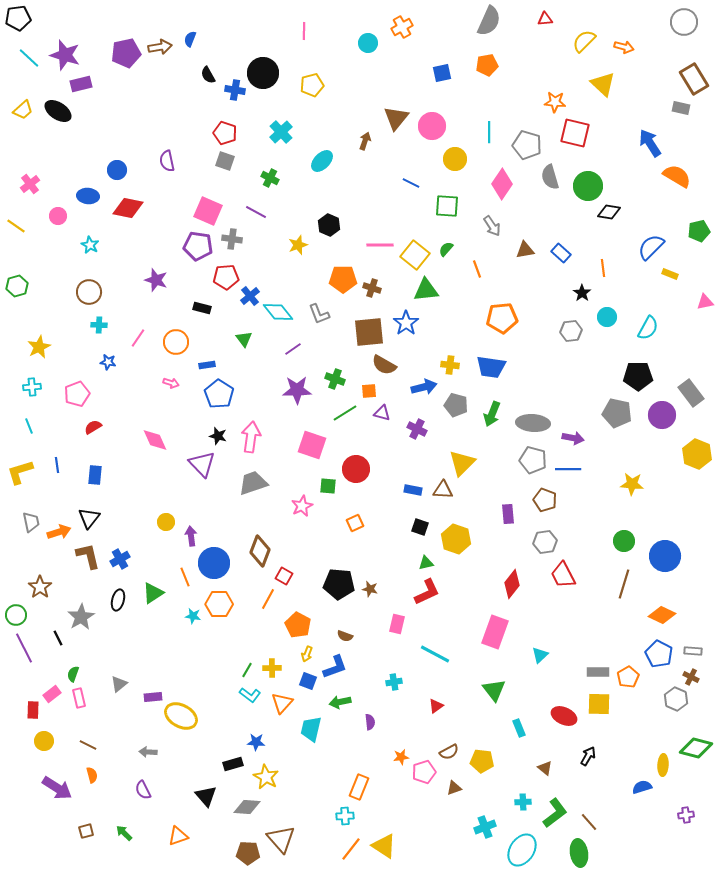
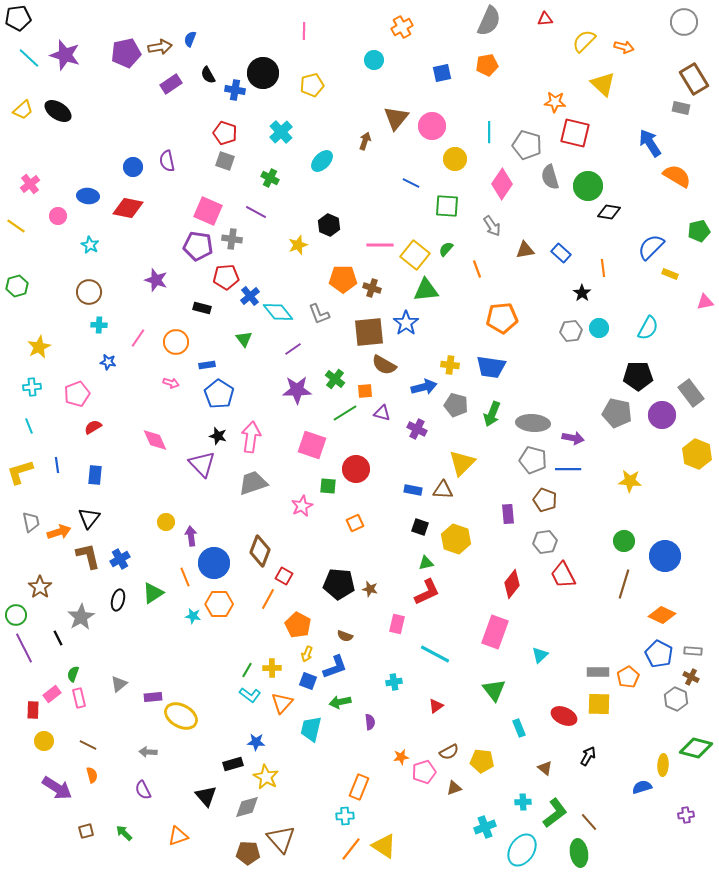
cyan circle at (368, 43): moved 6 px right, 17 px down
purple rectangle at (81, 84): moved 90 px right; rotated 20 degrees counterclockwise
blue circle at (117, 170): moved 16 px right, 3 px up
cyan circle at (607, 317): moved 8 px left, 11 px down
green cross at (335, 379): rotated 18 degrees clockwise
orange square at (369, 391): moved 4 px left
yellow star at (632, 484): moved 2 px left, 3 px up
gray diamond at (247, 807): rotated 20 degrees counterclockwise
